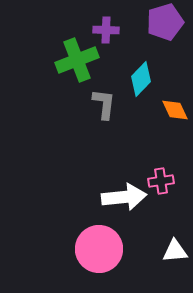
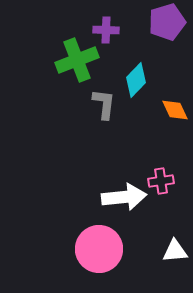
purple pentagon: moved 2 px right
cyan diamond: moved 5 px left, 1 px down
